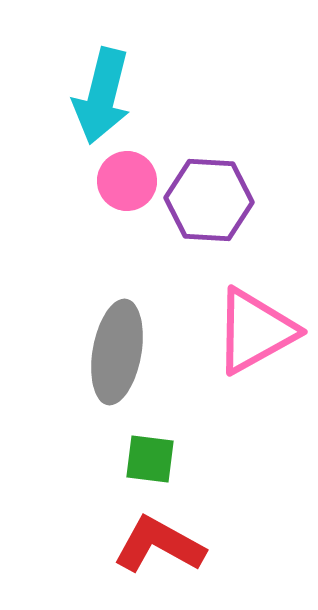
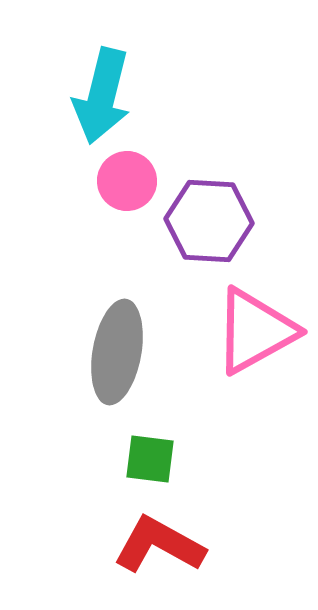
purple hexagon: moved 21 px down
